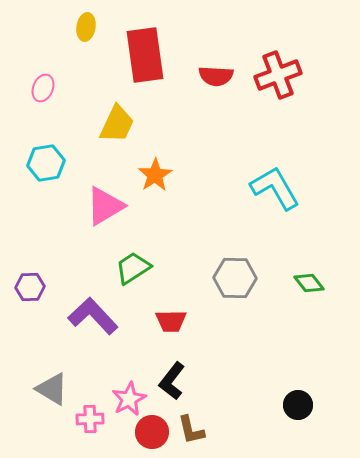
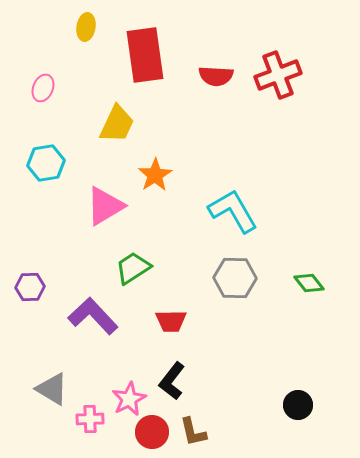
cyan L-shape: moved 42 px left, 23 px down
brown L-shape: moved 2 px right, 2 px down
